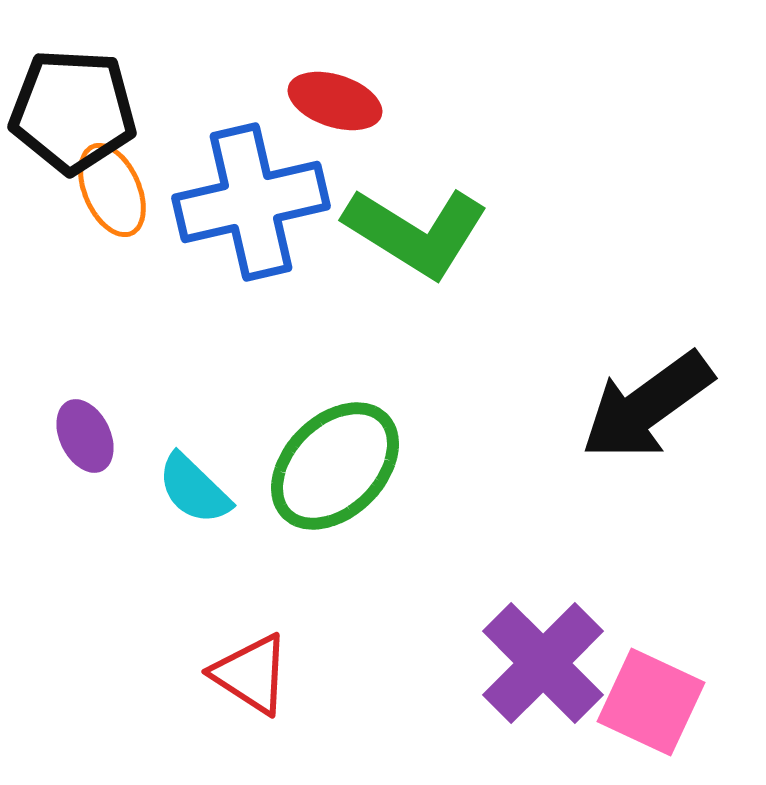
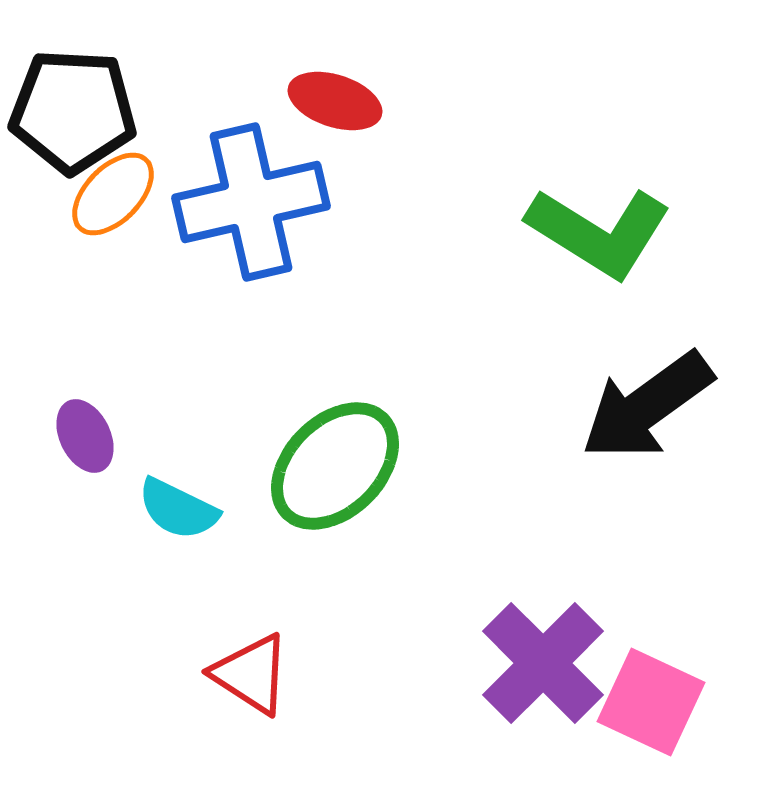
orange ellipse: moved 1 px right, 4 px down; rotated 68 degrees clockwise
green L-shape: moved 183 px right
cyan semicircle: moved 16 px left, 20 px down; rotated 18 degrees counterclockwise
